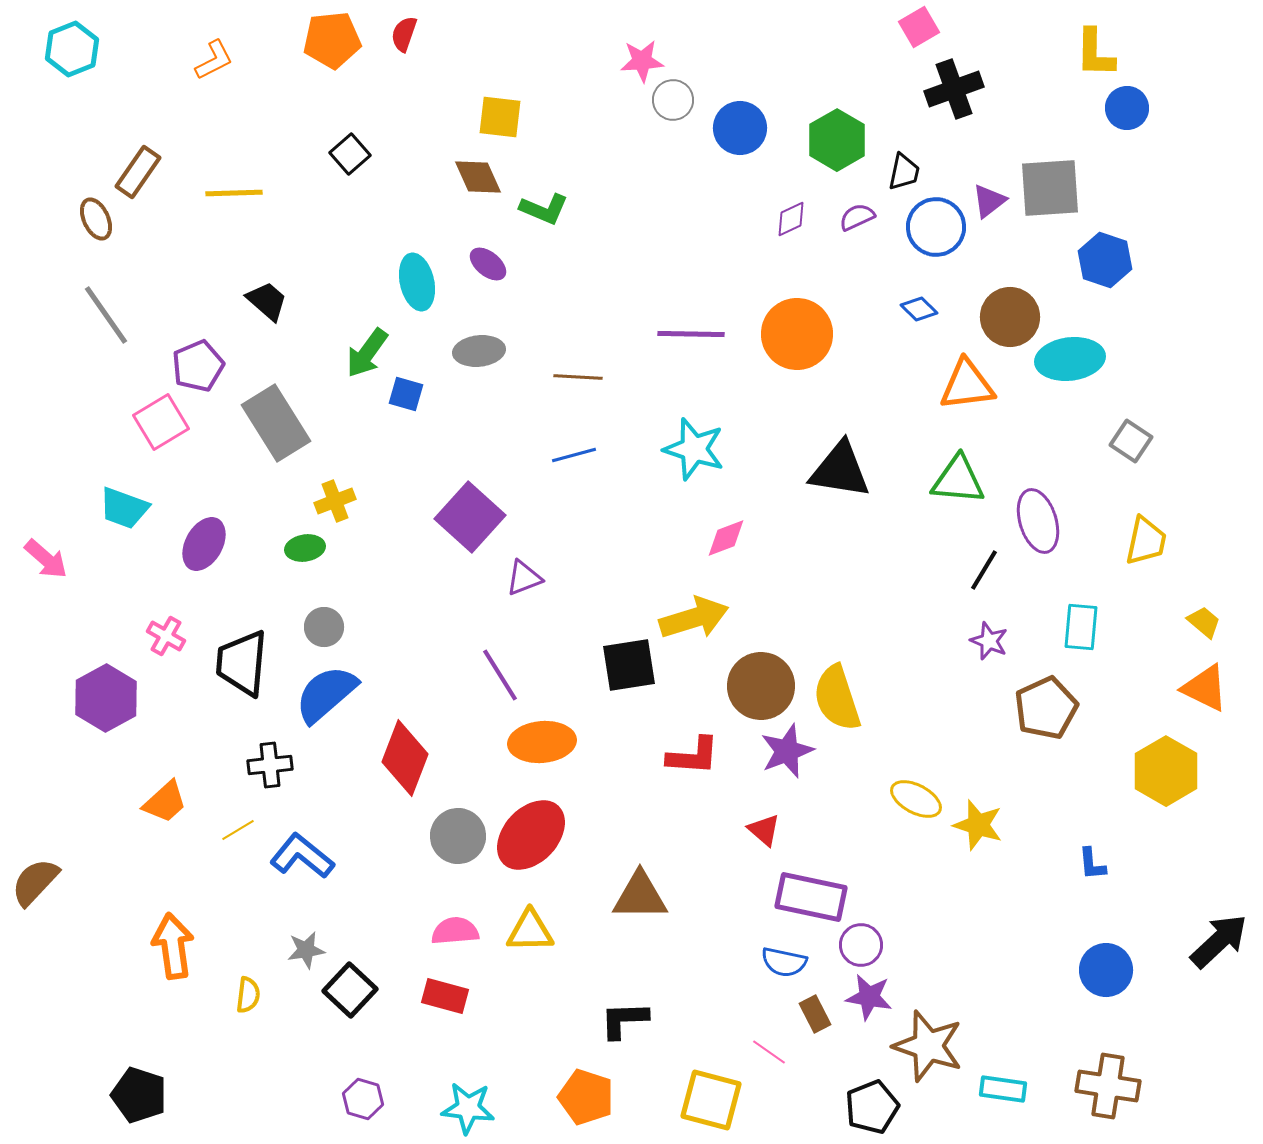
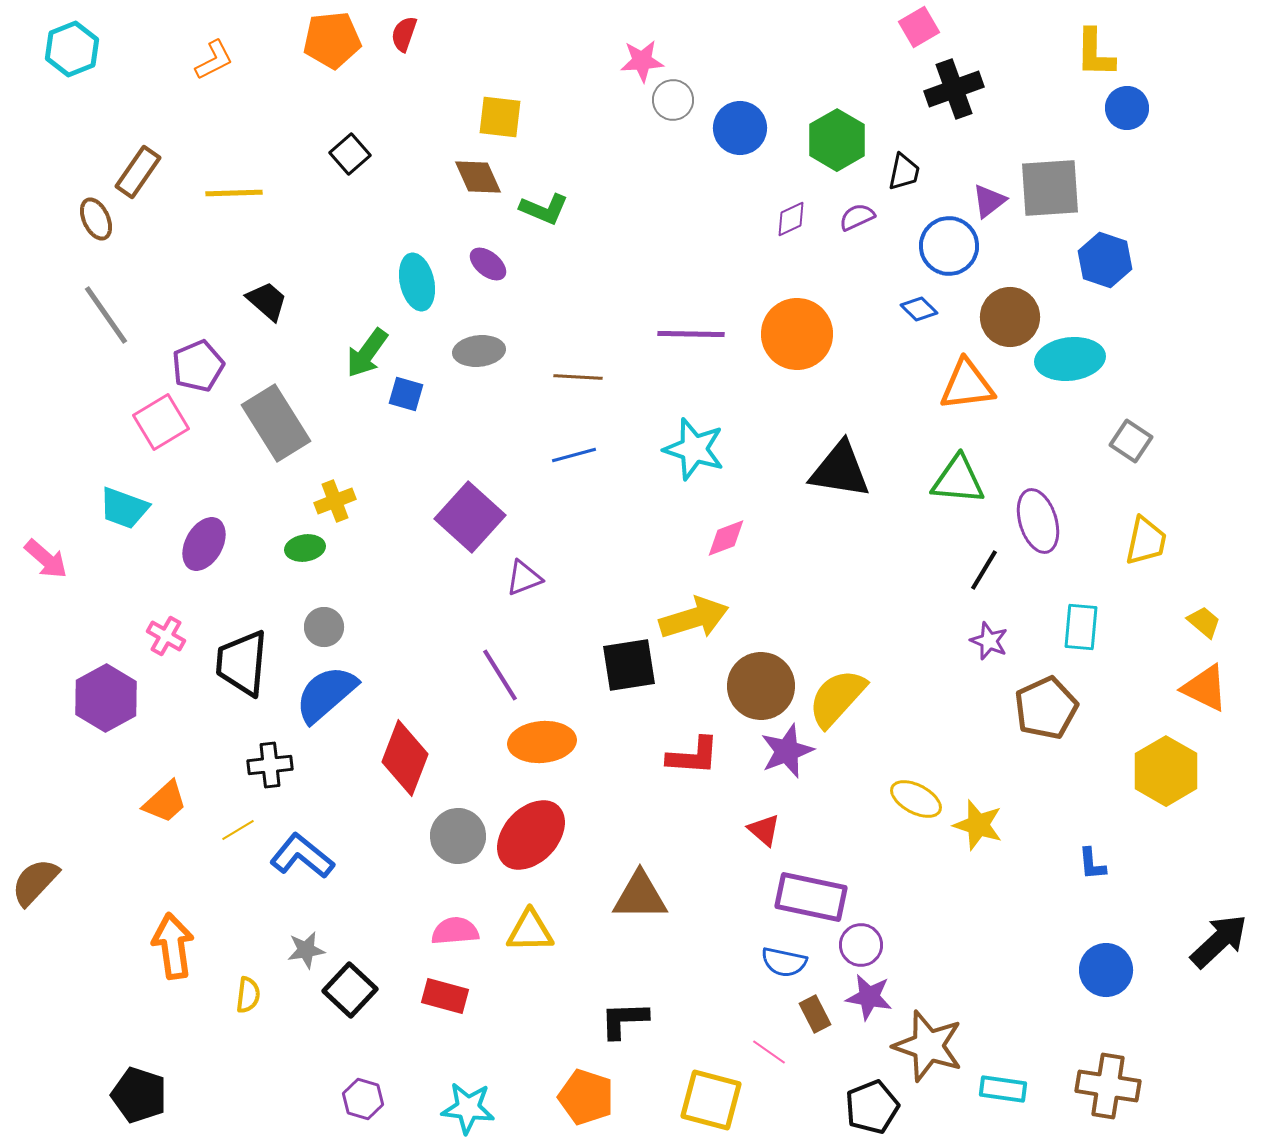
blue circle at (936, 227): moved 13 px right, 19 px down
yellow semicircle at (837, 698): rotated 60 degrees clockwise
